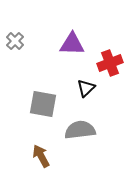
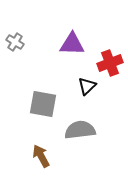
gray cross: moved 1 px down; rotated 12 degrees counterclockwise
black triangle: moved 1 px right, 2 px up
